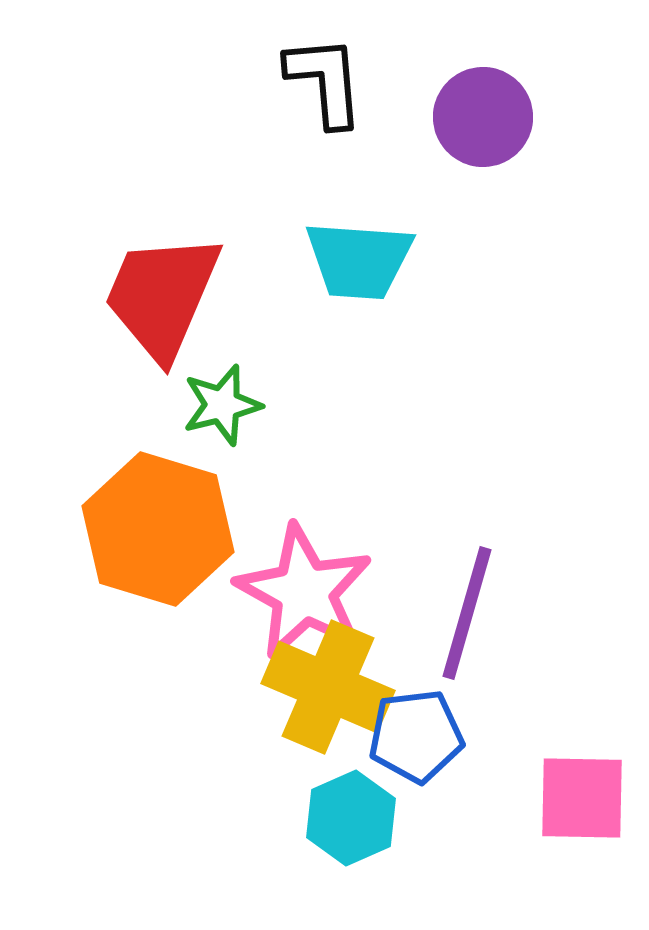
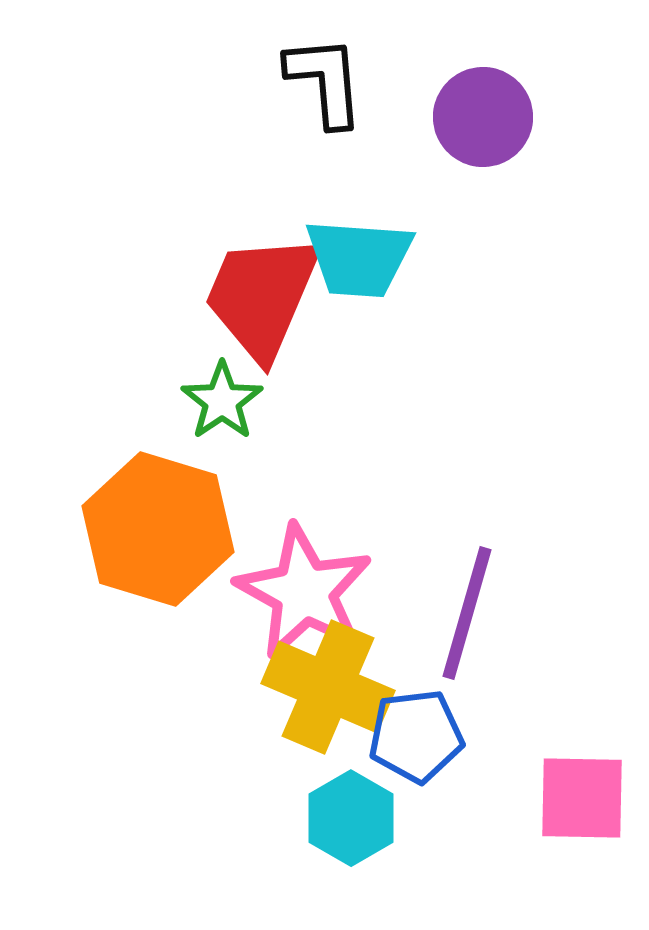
cyan trapezoid: moved 2 px up
red trapezoid: moved 100 px right
green star: moved 4 px up; rotated 20 degrees counterclockwise
cyan hexagon: rotated 6 degrees counterclockwise
